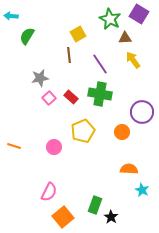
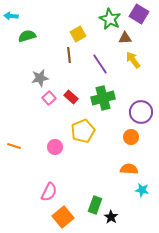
green semicircle: rotated 42 degrees clockwise
green cross: moved 3 px right, 4 px down; rotated 25 degrees counterclockwise
purple circle: moved 1 px left
orange circle: moved 9 px right, 5 px down
pink circle: moved 1 px right
cyan star: rotated 16 degrees counterclockwise
